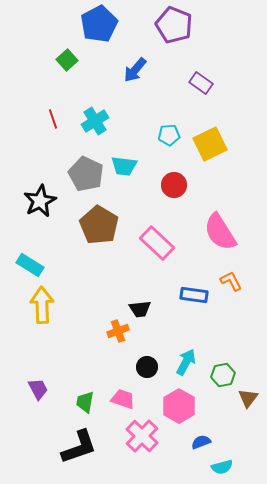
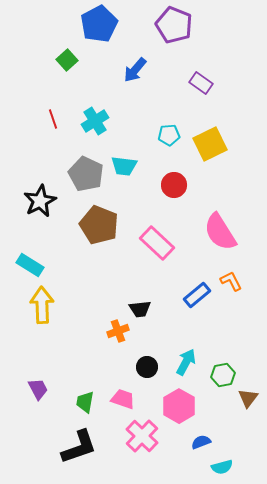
brown pentagon: rotated 9 degrees counterclockwise
blue rectangle: moved 3 px right; rotated 48 degrees counterclockwise
